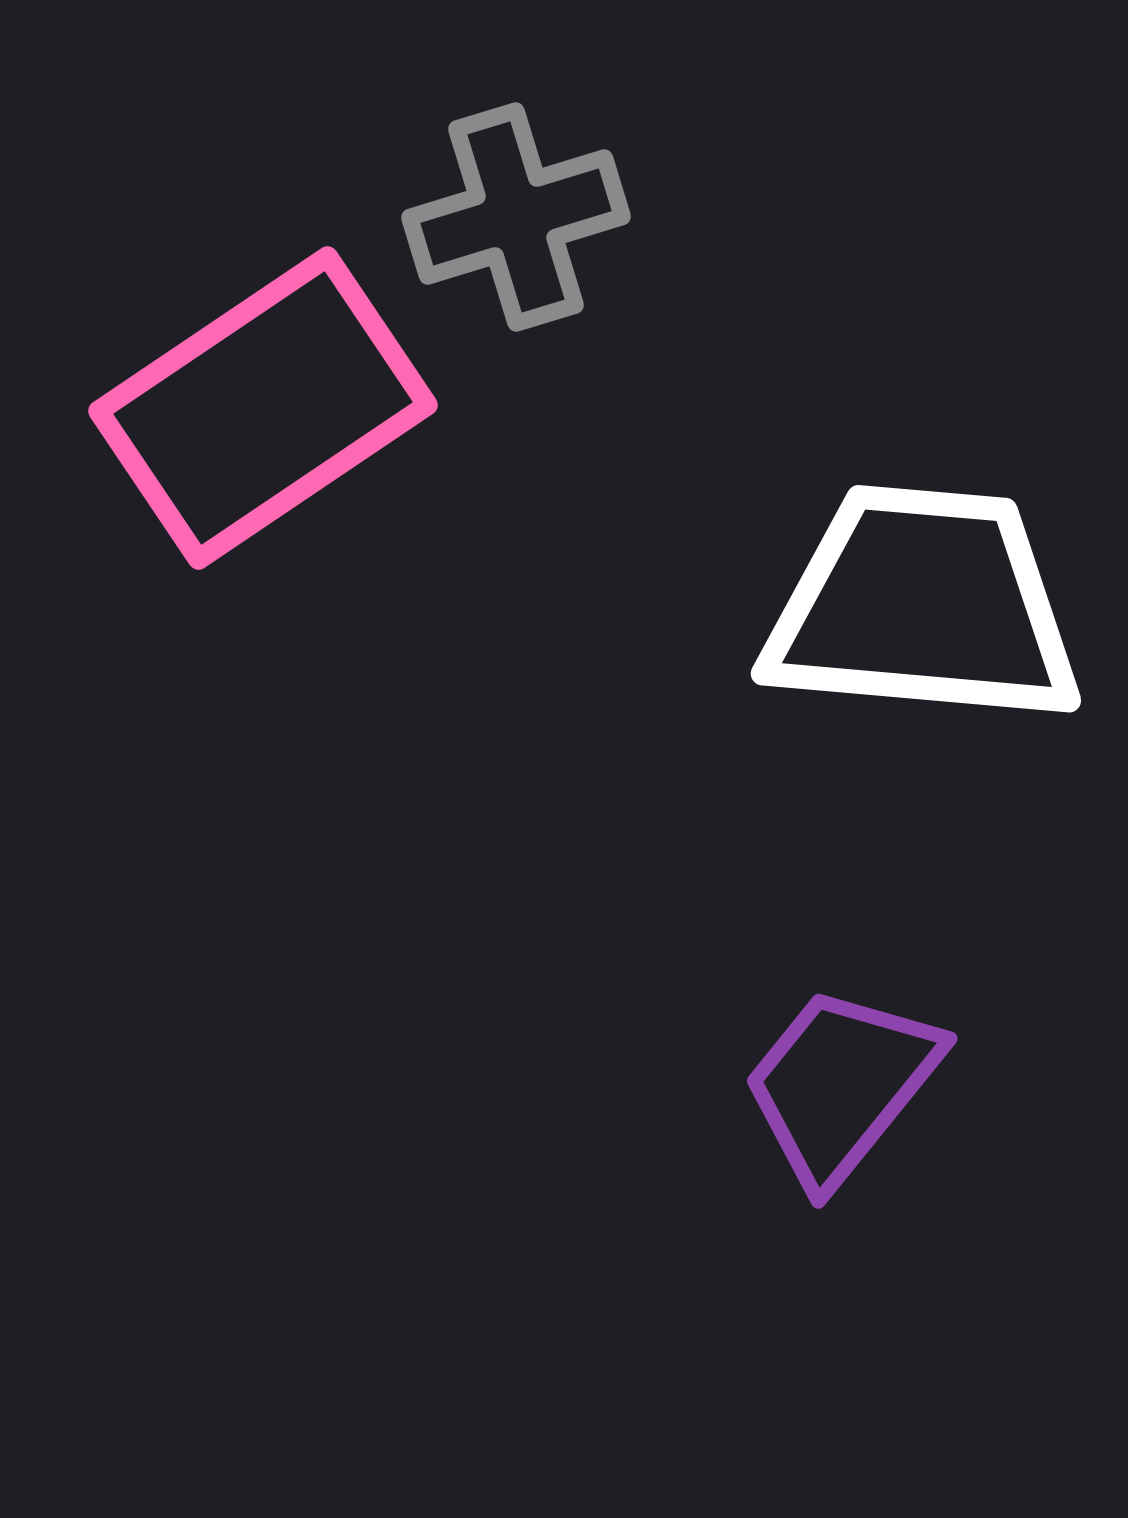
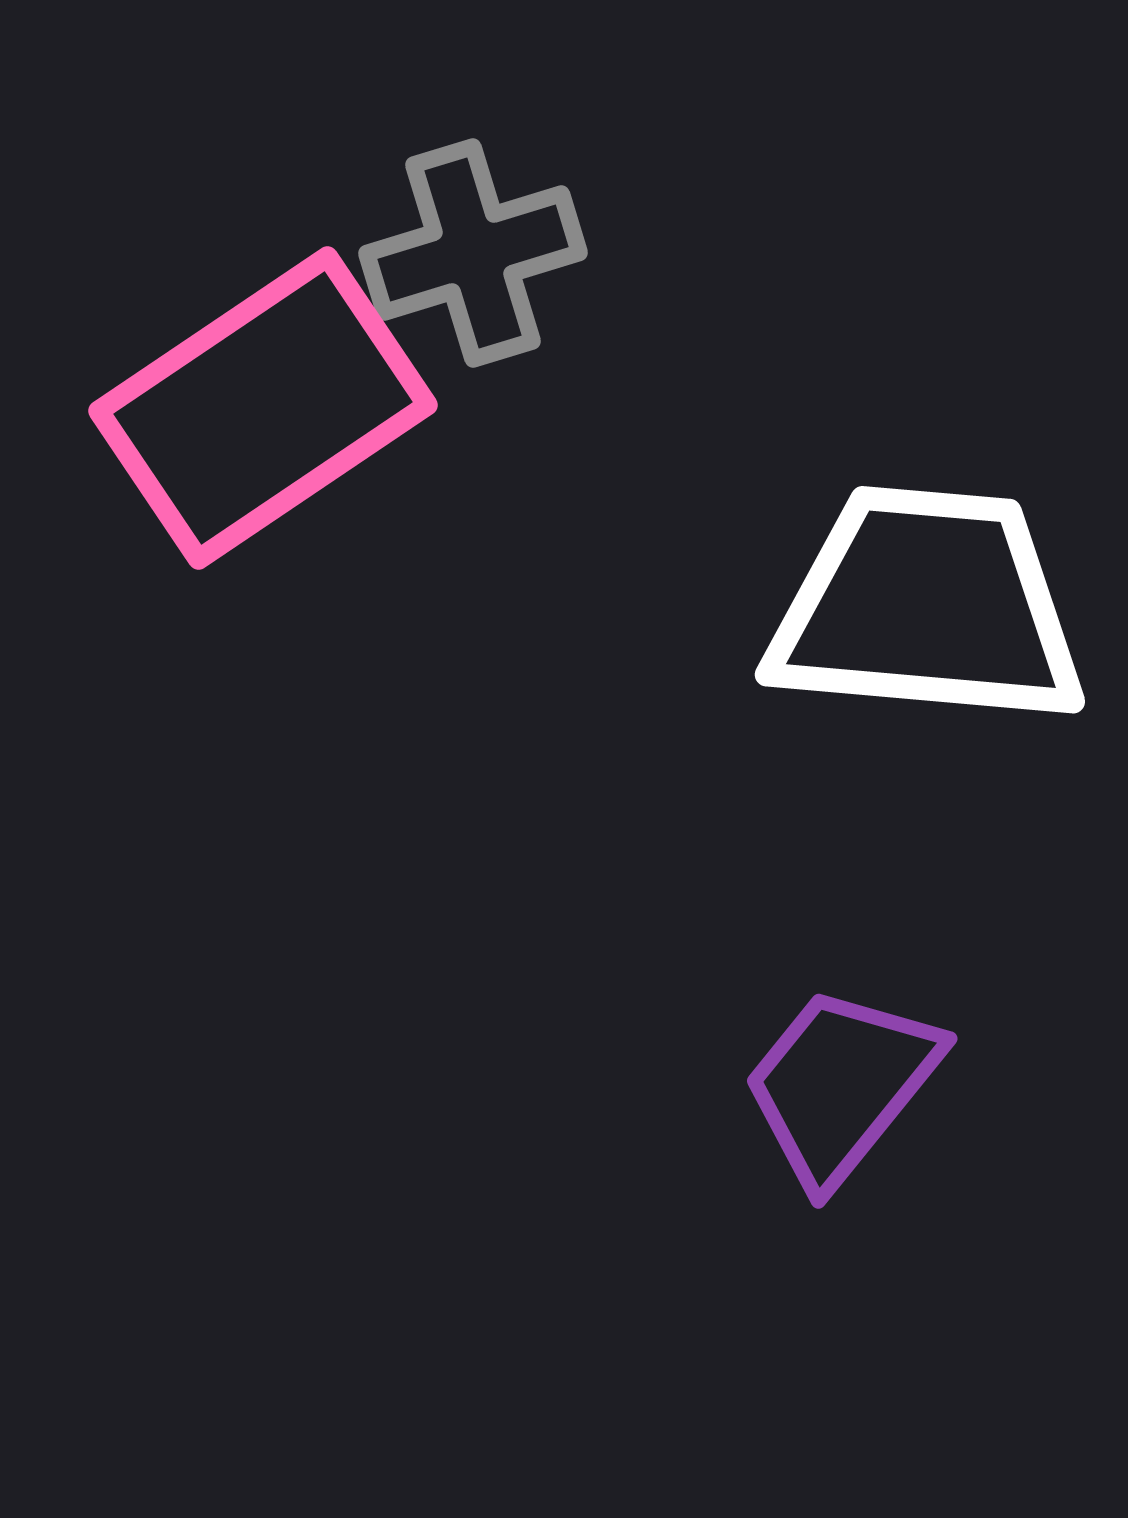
gray cross: moved 43 px left, 36 px down
white trapezoid: moved 4 px right, 1 px down
